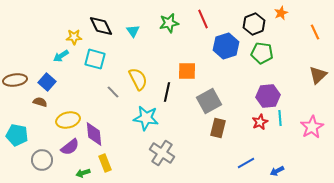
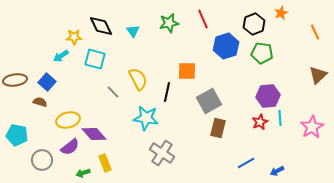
purple diamond: rotated 35 degrees counterclockwise
